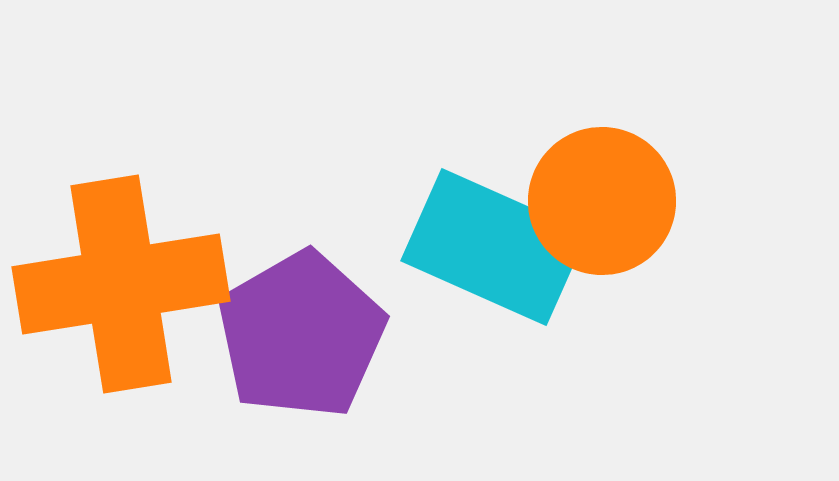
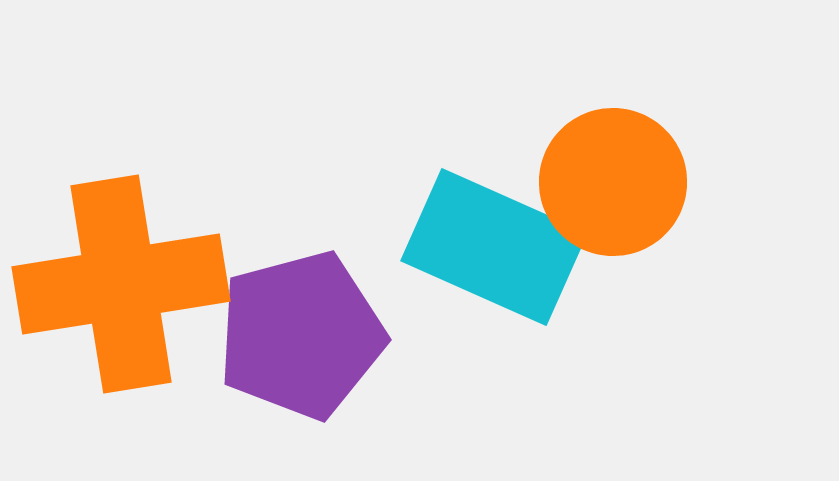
orange circle: moved 11 px right, 19 px up
purple pentagon: rotated 15 degrees clockwise
